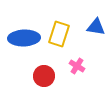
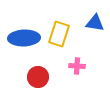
blue triangle: moved 1 px left, 4 px up
pink cross: rotated 28 degrees counterclockwise
red circle: moved 6 px left, 1 px down
